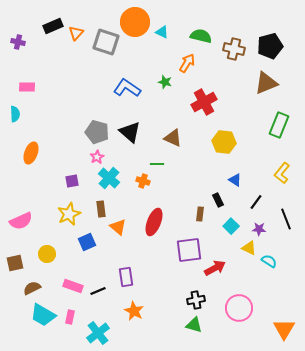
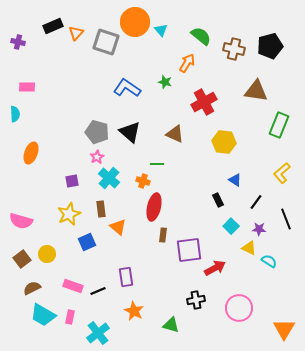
cyan triangle at (162, 32): moved 1 px left, 2 px up; rotated 24 degrees clockwise
green semicircle at (201, 36): rotated 25 degrees clockwise
brown triangle at (266, 83): moved 10 px left, 8 px down; rotated 30 degrees clockwise
brown triangle at (173, 138): moved 2 px right, 4 px up
yellow L-shape at (282, 173): rotated 10 degrees clockwise
brown rectangle at (200, 214): moved 37 px left, 21 px down
pink semicircle at (21, 221): rotated 40 degrees clockwise
red ellipse at (154, 222): moved 15 px up; rotated 8 degrees counterclockwise
brown square at (15, 263): moved 7 px right, 4 px up; rotated 24 degrees counterclockwise
green triangle at (194, 325): moved 23 px left
